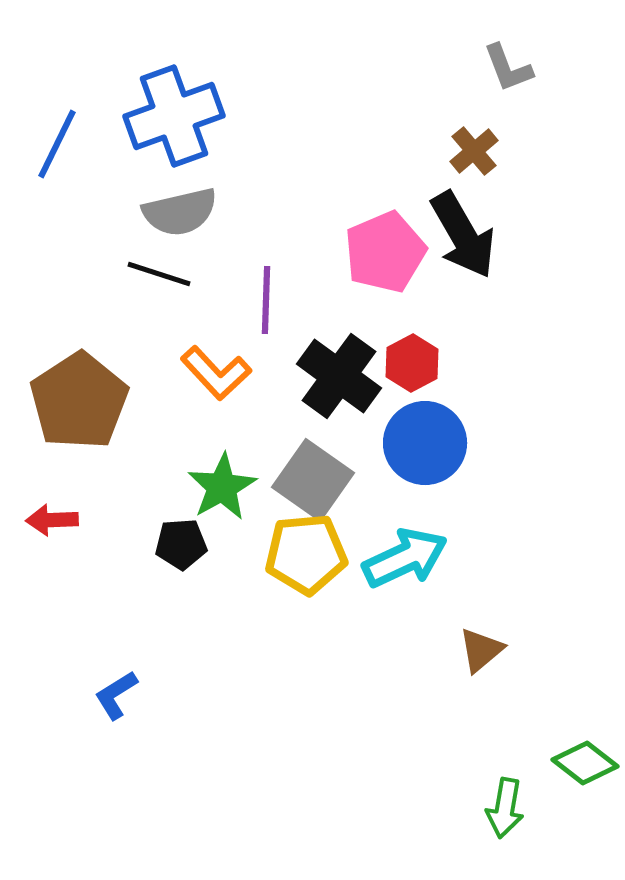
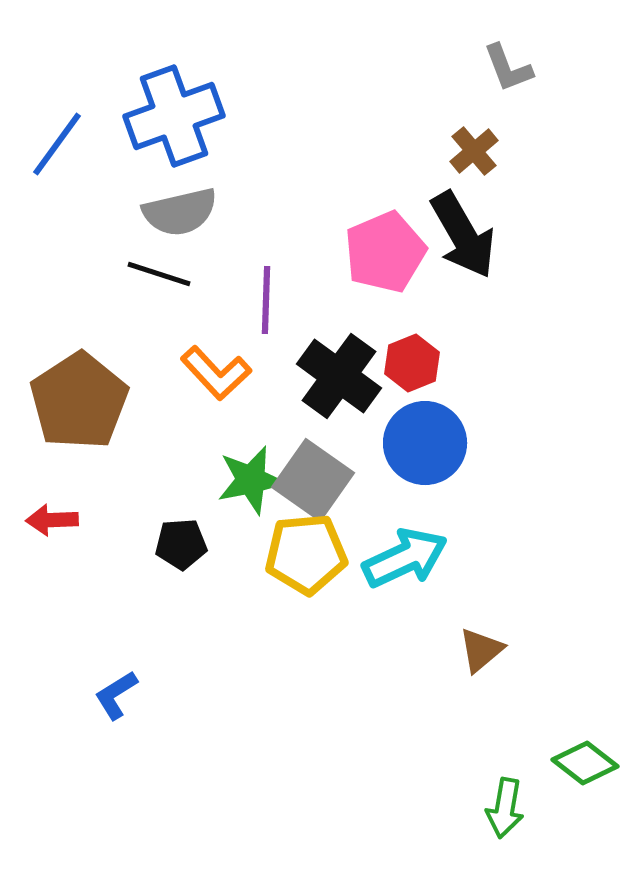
blue line: rotated 10 degrees clockwise
red hexagon: rotated 6 degrees clockwise
green star: moved 29 px right, 7 px up; rotated 18 degrees clockwise
